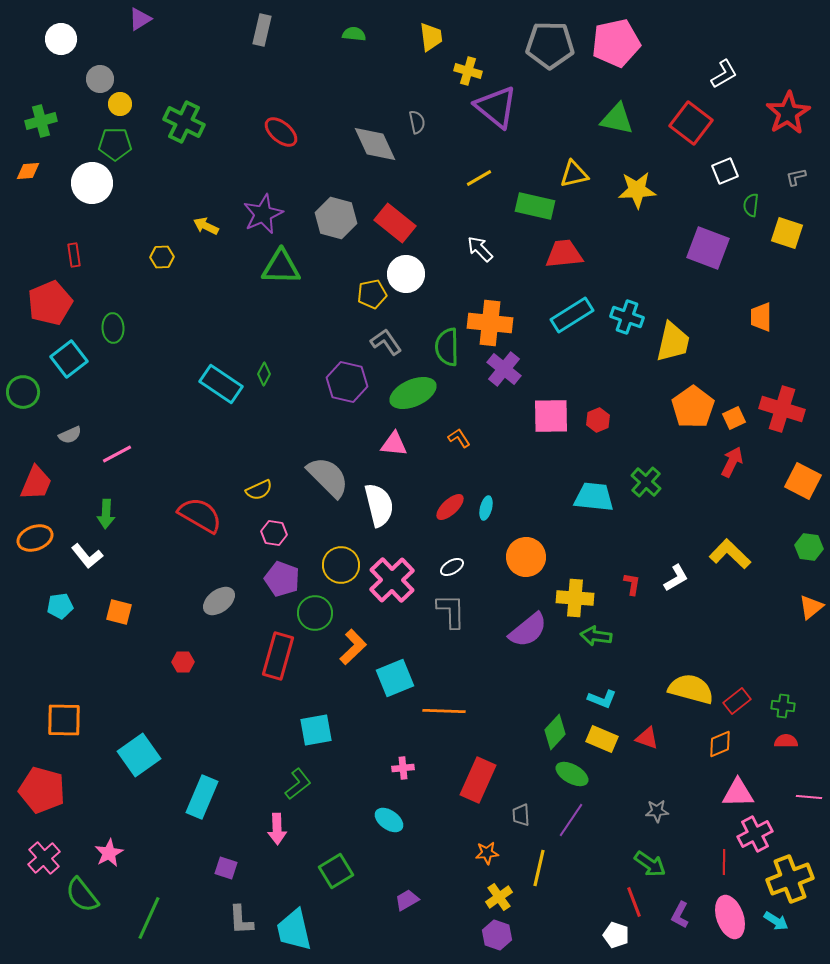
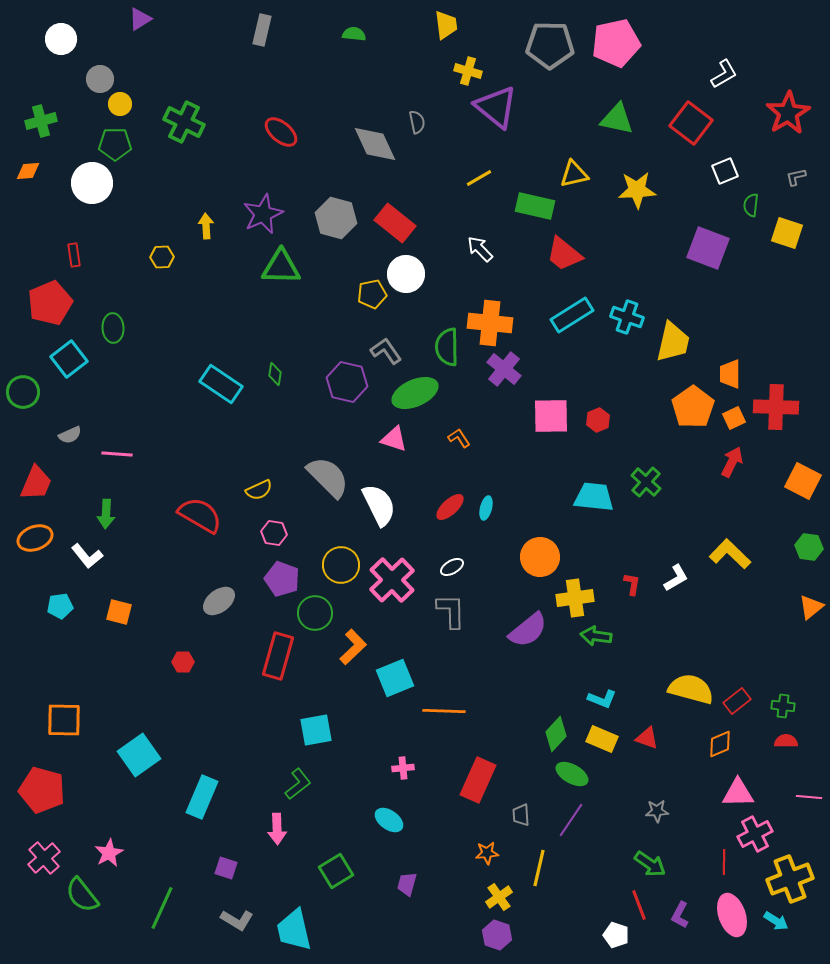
yellow trapezoid at (431, 37): moved 15 px right, 12 px up
yellow arrow at (206, 226): rotated 60 degrees clockwise
red trapezoid at (564, 254): rotated 135 degrees counterclockwise
orange trapezoid at (761, 317): moved 31 px left, 57 px down
gray L-shape at (386, 342): moved 9 px down
green diamond at (264, 374): moved 11 px right; rotated 20 degrees counterclockwise
green ellipse at (413, 393): moved 2 px right
red cross at (782, 409): moved 6 px left, 2 px up; rotated 15 degrees counterclockwise
pink triangle at (394, 444): moved 5 px up; rotated 12 degrees clockwise
pink line at (117, 454): rotated 32 degrees clockwise
white semicircle at (379, 505): rotated 12 degrees counterclockwise
orange circle at (526, 557): moved 14 px right
yellow cross at (575, 598): rotated 12 degrees counterclockwise
green diamond at (555, 732): moved 1 px right, 2 px down
purple trapezoid at (407, 900): moved 16 px up; rotated 45 degrees counterclockwise
red line at (634, 902): moved 5 px right, 3 px down
pink ellipse at (730, 917): moved 2 px right, 2 px up
green line at (149, 918): moved 13 px right, 10 px up
gray L-shape at (241, 920): moved 4 px left; rotated 56 degrees counterclockwise
